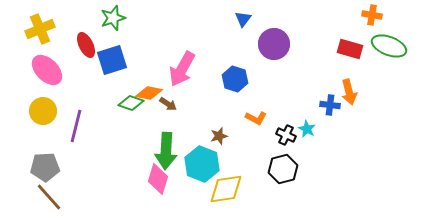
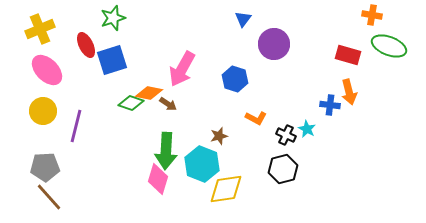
red rectangle: moved 2 px left, 6 px down
